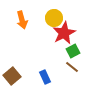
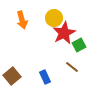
green square: moved 6 px right, 6 px up
